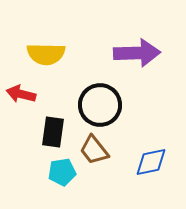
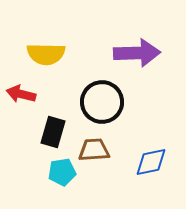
black circle: moved 2 px right, 3 px up
black rectangle: rotated 8 degrees clockwise
brown trapezoid: rotated 124 degrees clockwise
